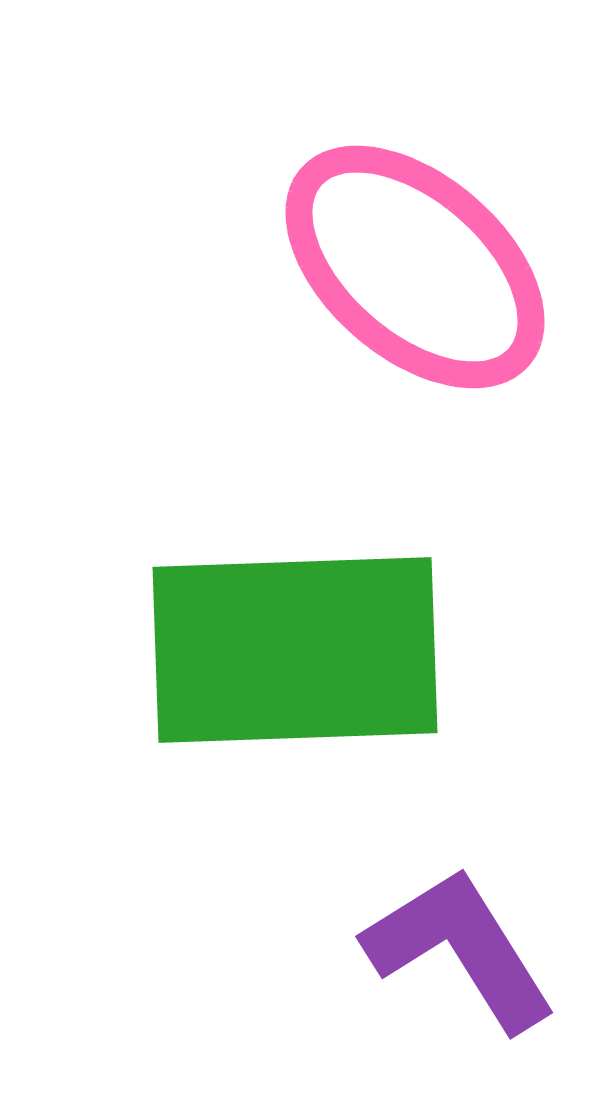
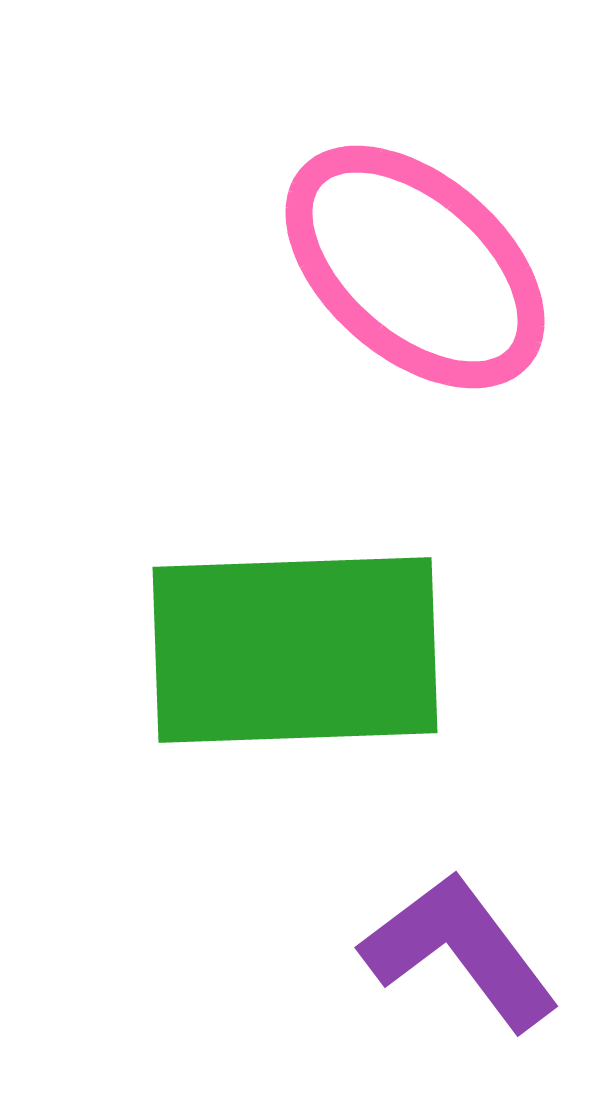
purple L-shape: moved 2 px down; rotated 5 degrees counterclockwise
